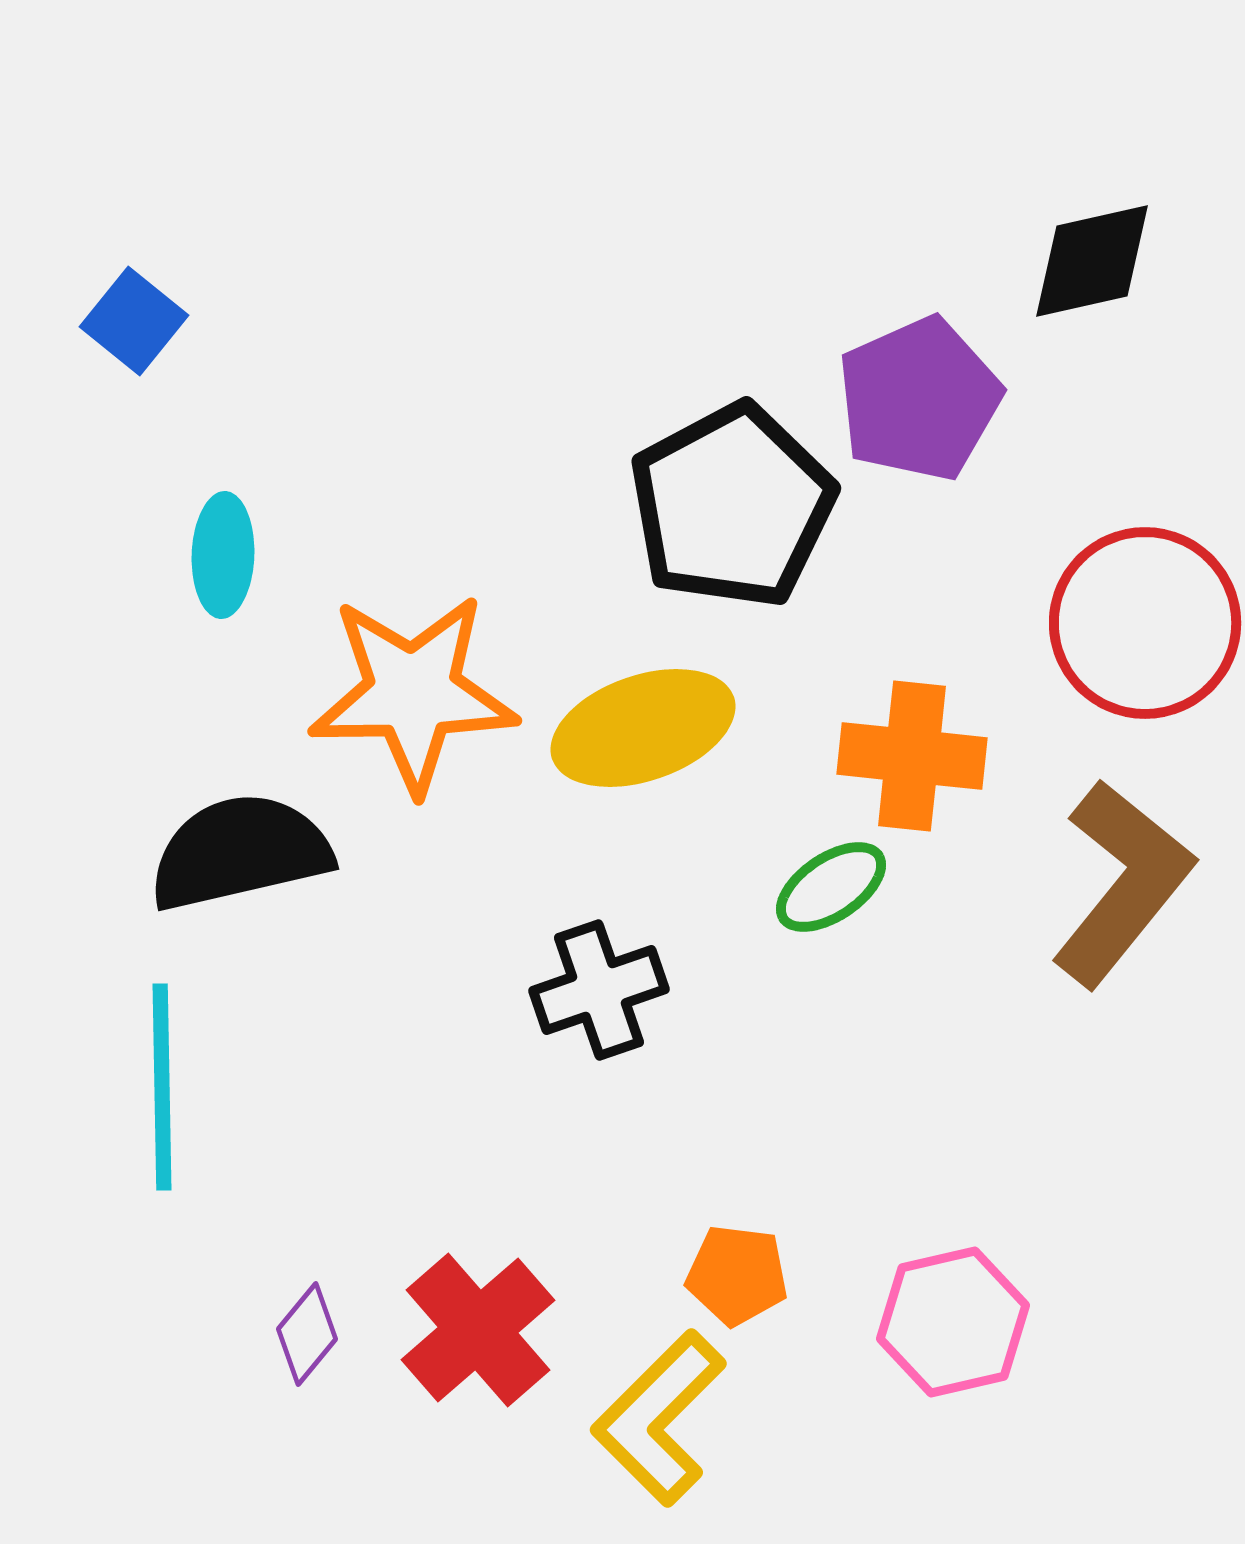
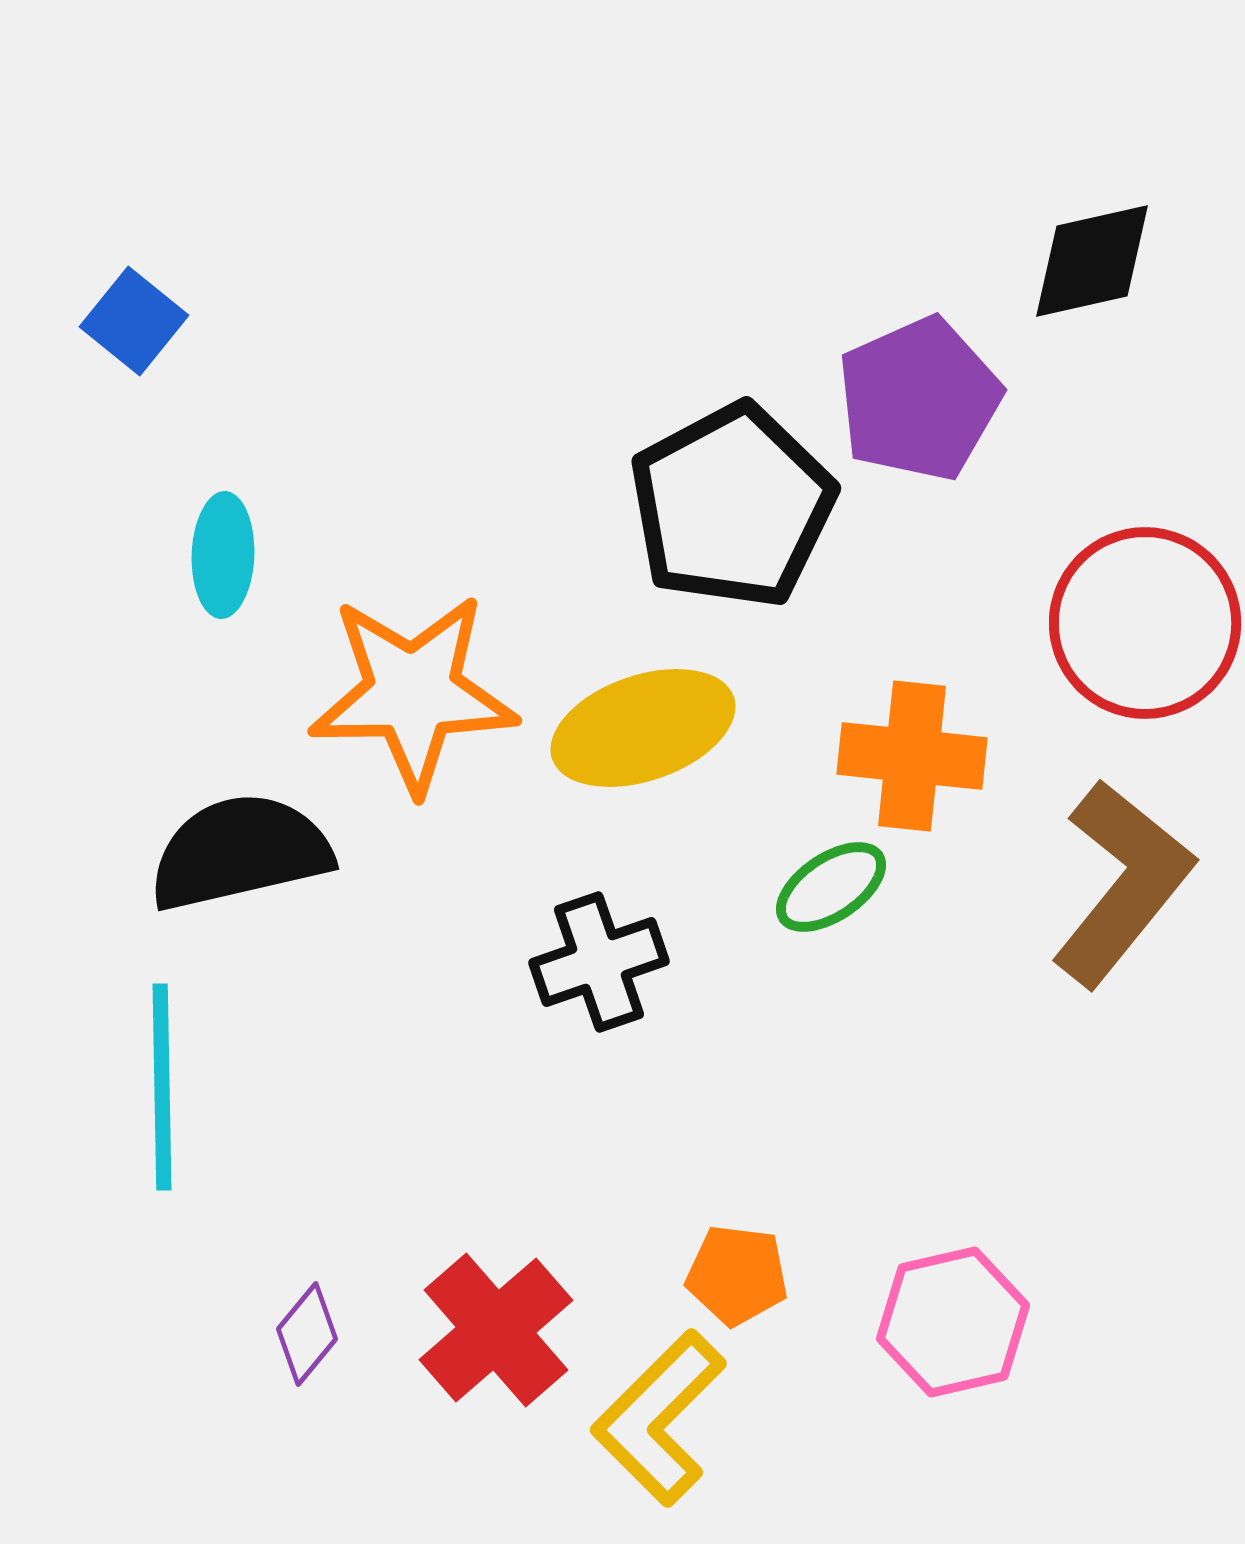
black cross: moved 28 px up
red cross: moved 18 px right
